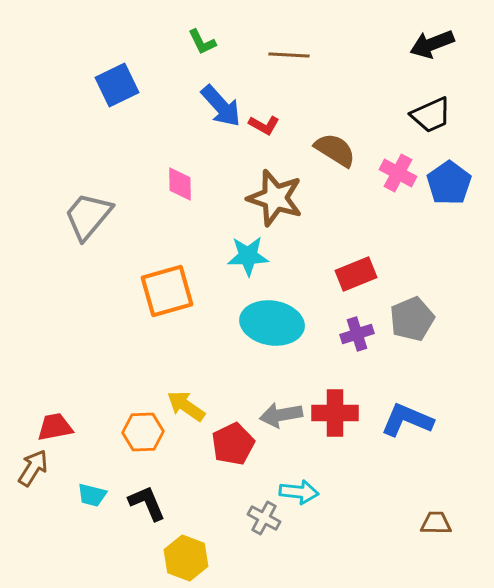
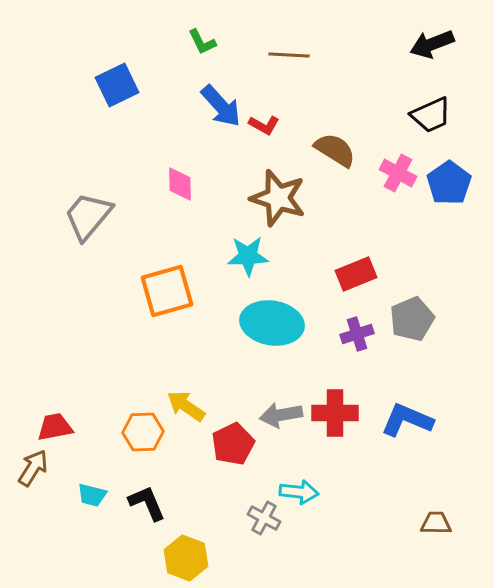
brown star: moved 3 px right
